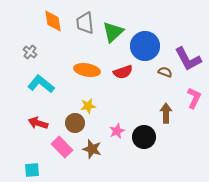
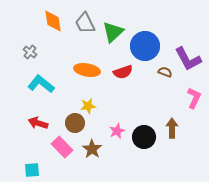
gray trapezoid: rotated 20 degrees counterclockwise
brown arrow: moved 6 px right, 15 px down
brown star: rotated 18 degrees clockwise
